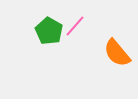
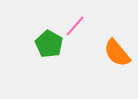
green pentagon: moved 13 px down
